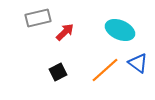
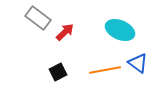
gray rectangle: rotated 50 degrees clockwise
orange line: rotated 32 degrees clockwise
